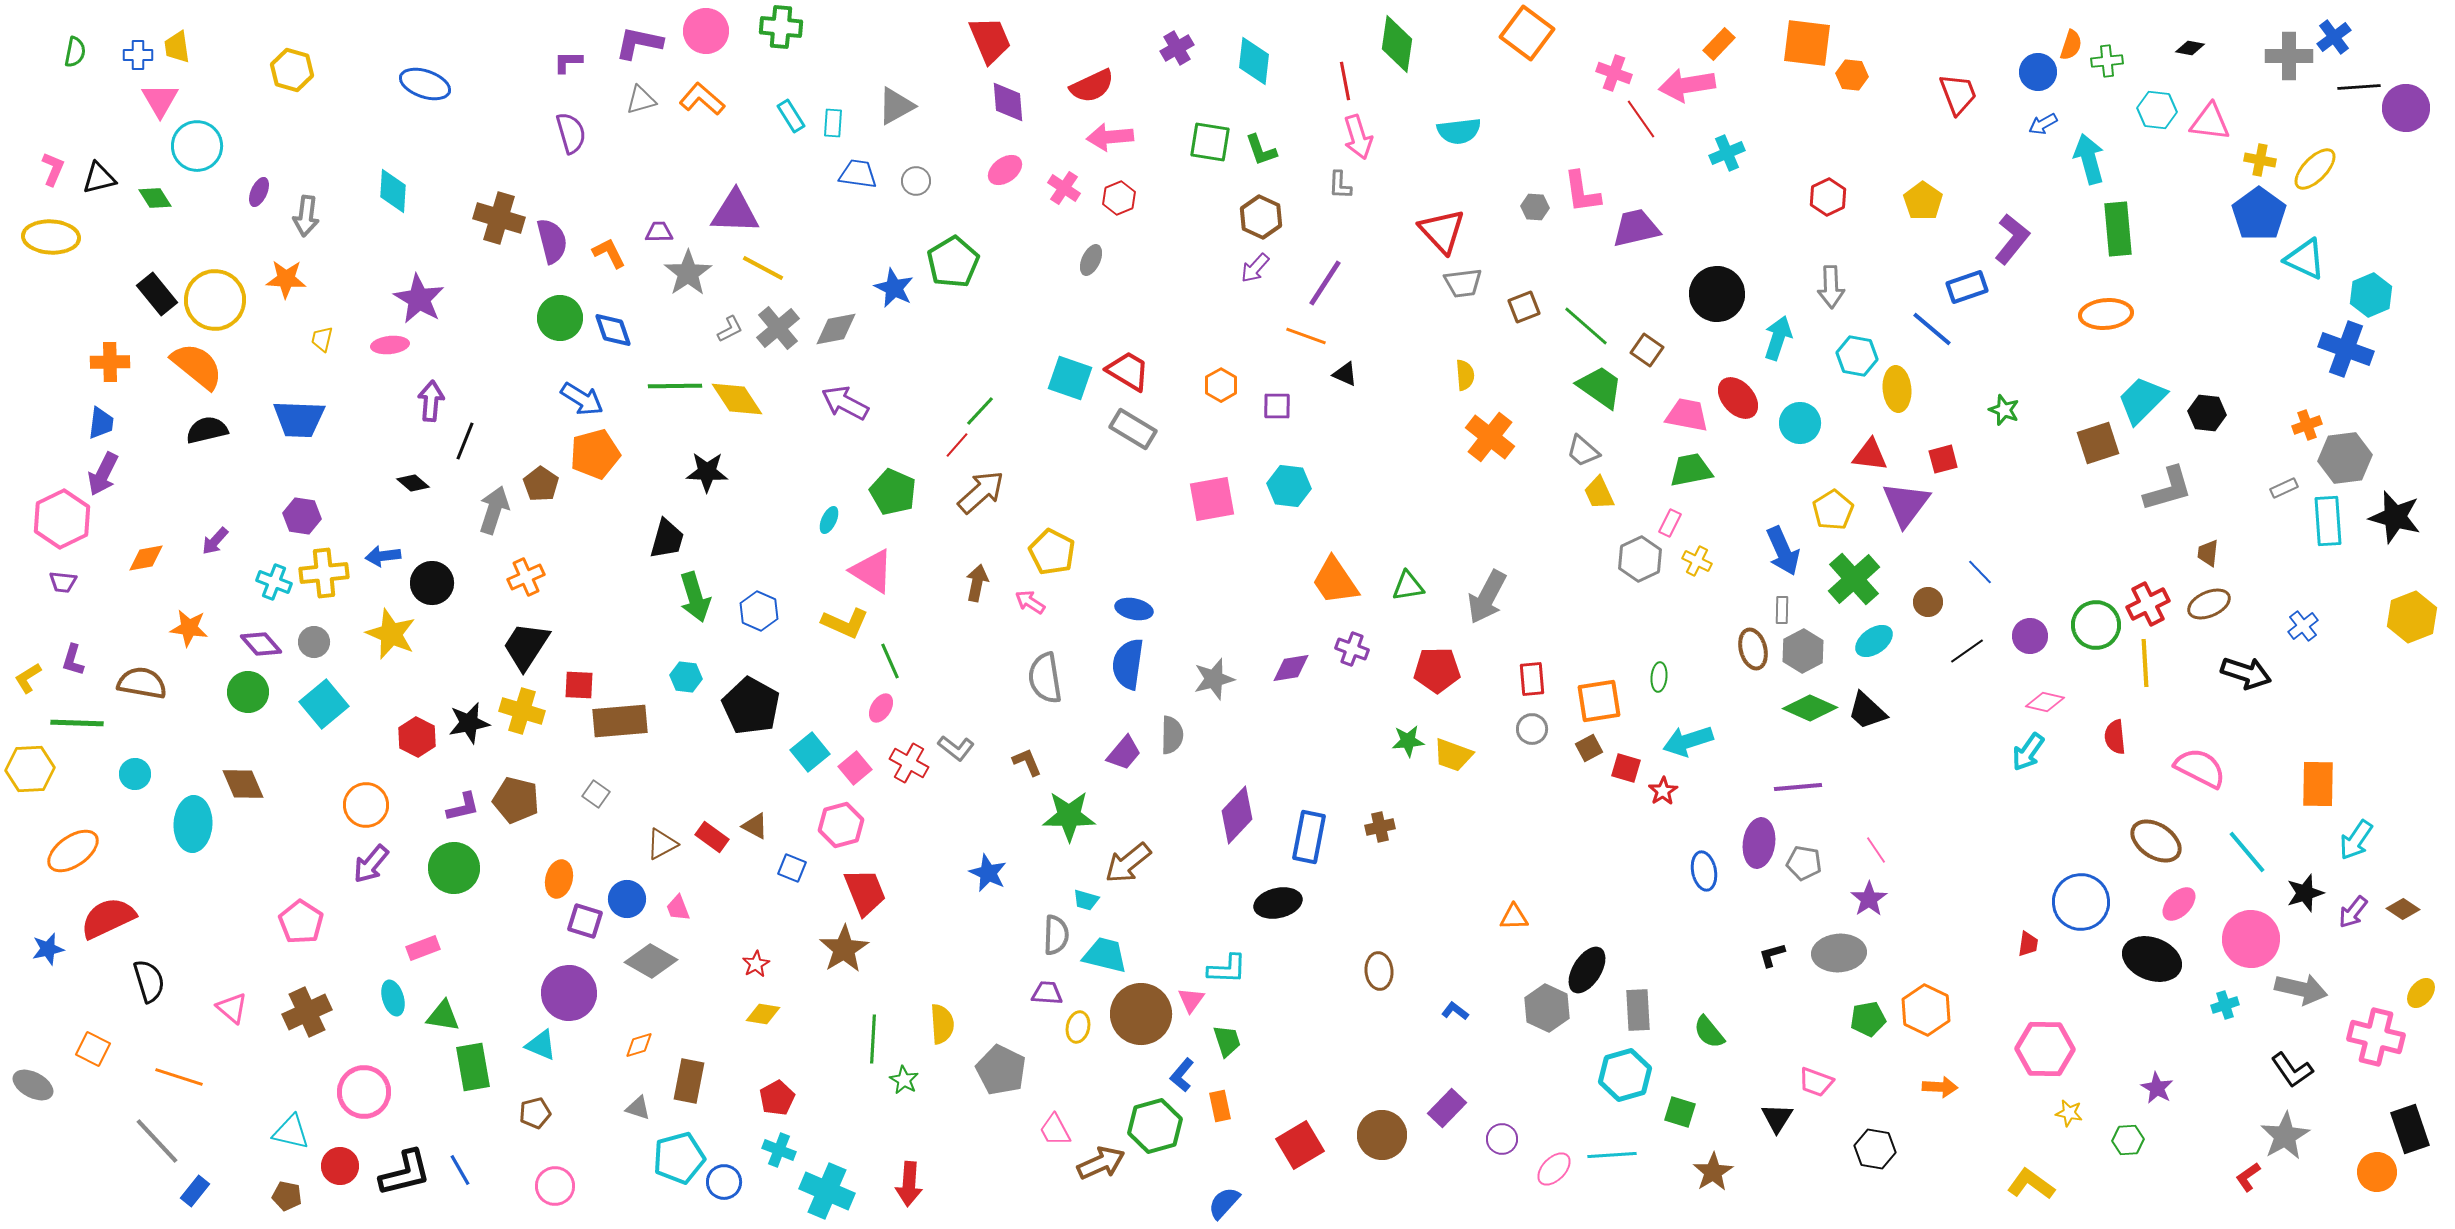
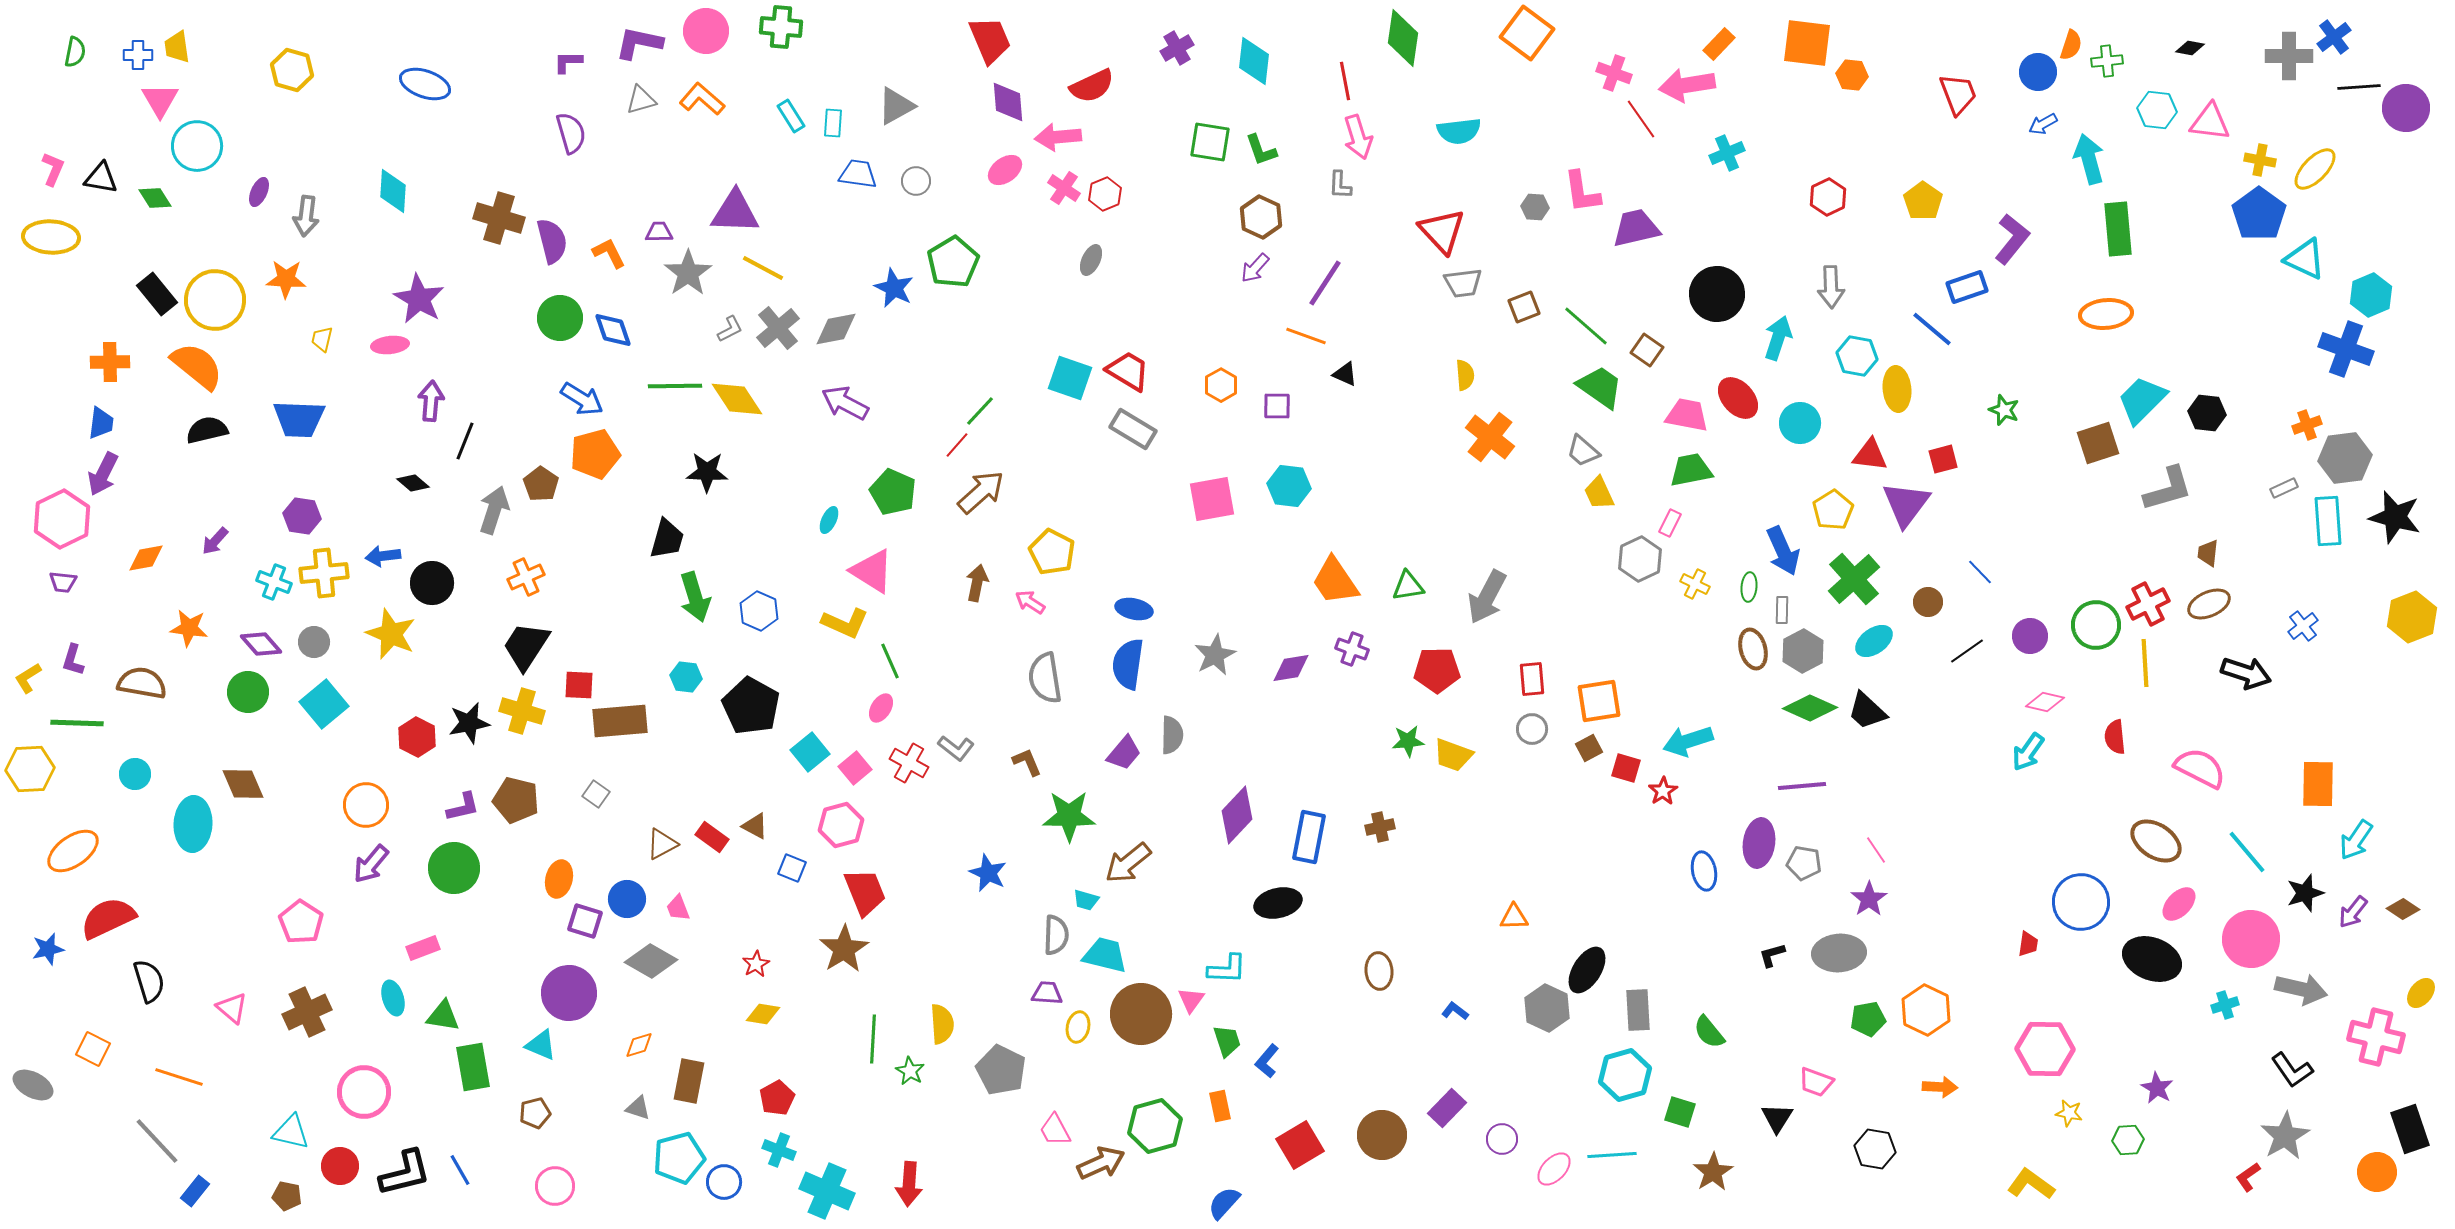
green diamond at (1397, 44): moved 6 px right, 6 px up
pink arrow at (1110, 137): moved 52 px left
black triangle at (99, 178): moved 2 px right; rotated 24 degrees clockwise
red hexagon at (1119, 198): moved 14 px left, 4 px up
yellow cross at (1697, 561): moved 2 px left, 23 px down
green ellipse at (1659, 677): moved 90 px right, 90 px up
gray star at (1214, 679): moved 1 px right, 24 px up; rotated 12 degrees counterclockwise
purple line at (1798, 787): moved 4 px right, 1 px up
blue L-shape at (1182, 1075): moved 85 px right, 14 px up
green star at (904, 1080): moved 6 px right, 9 px up
